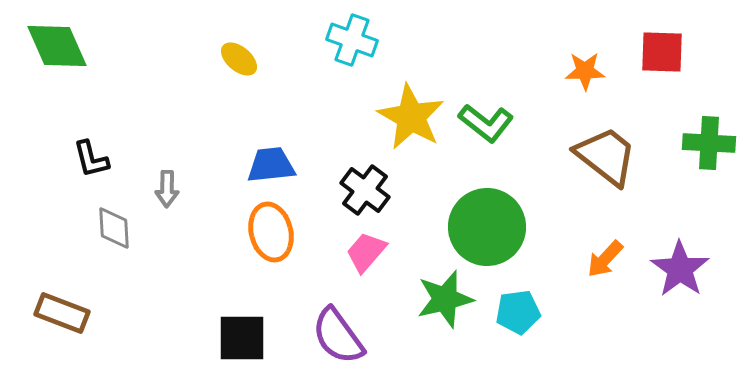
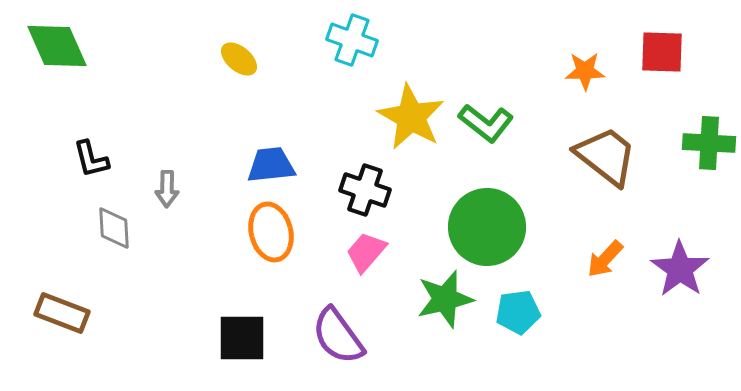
black cross: rotated 18 degrees counterclockwise
